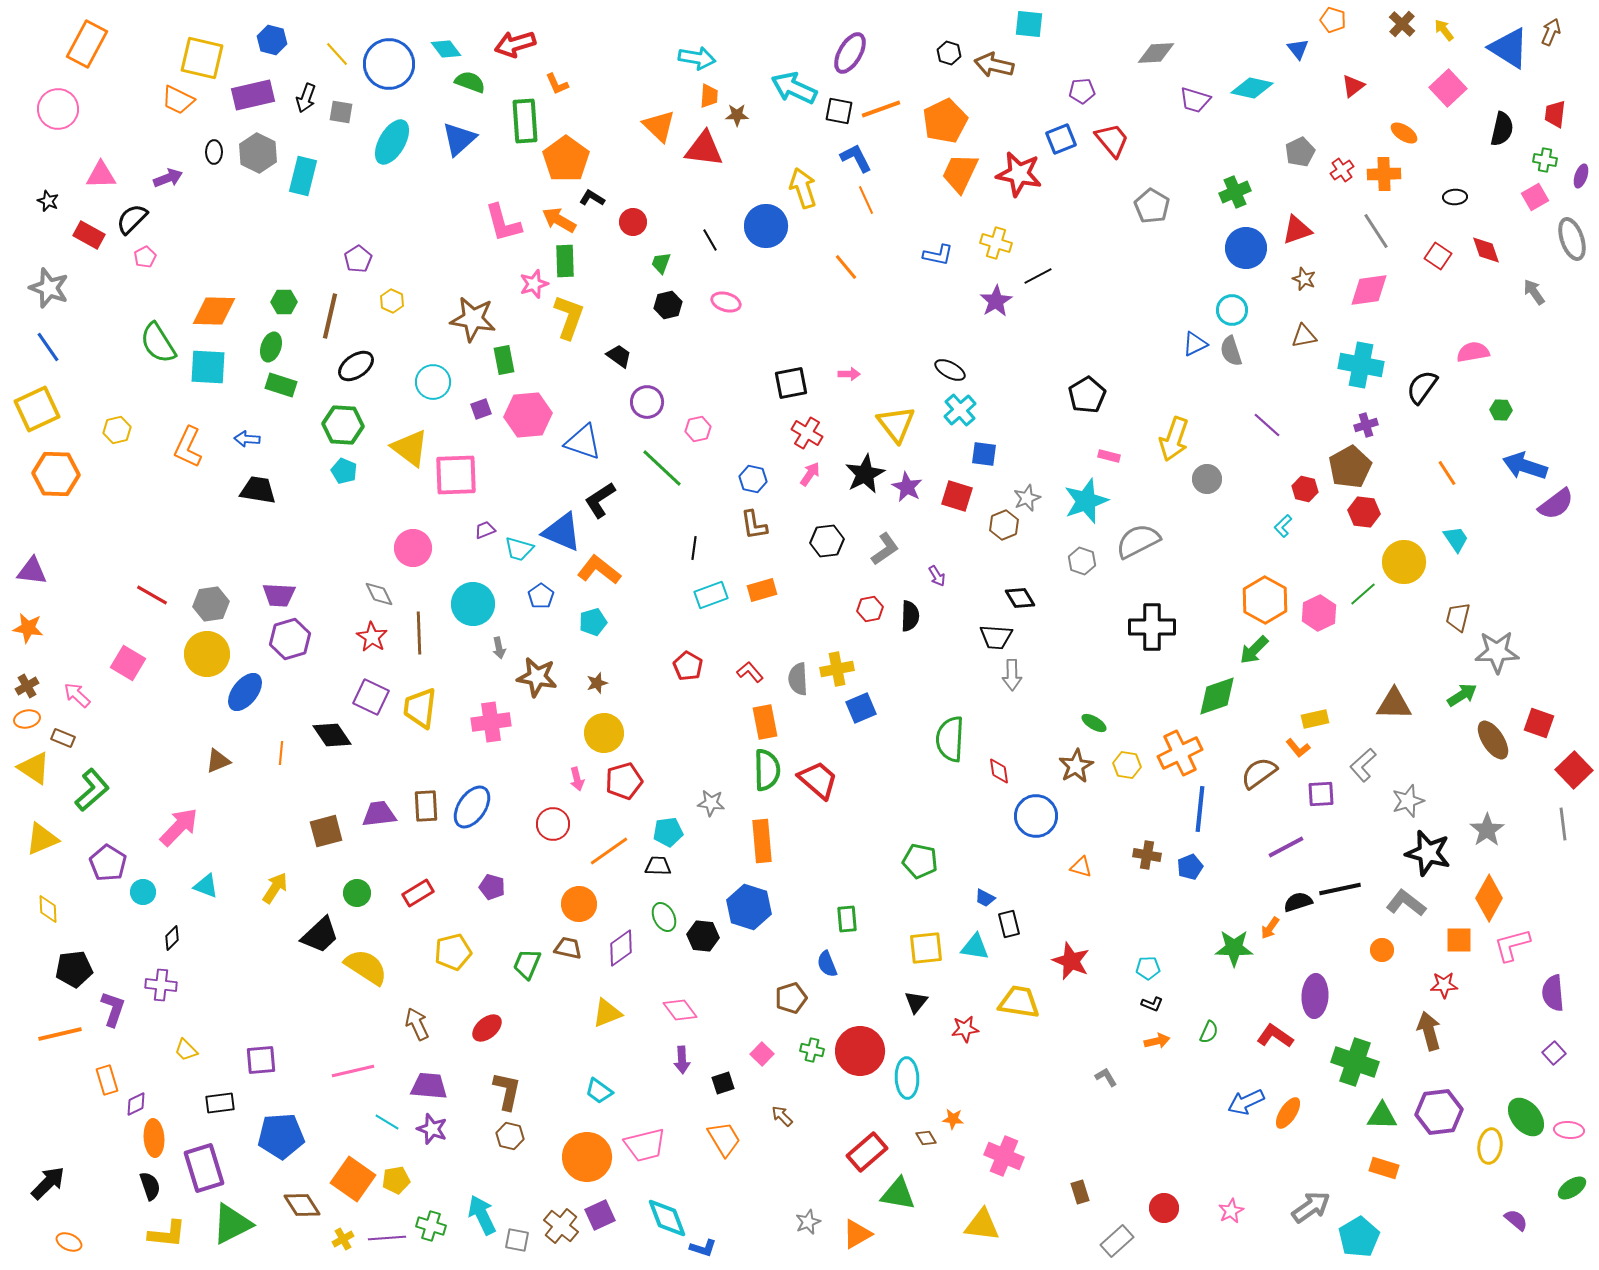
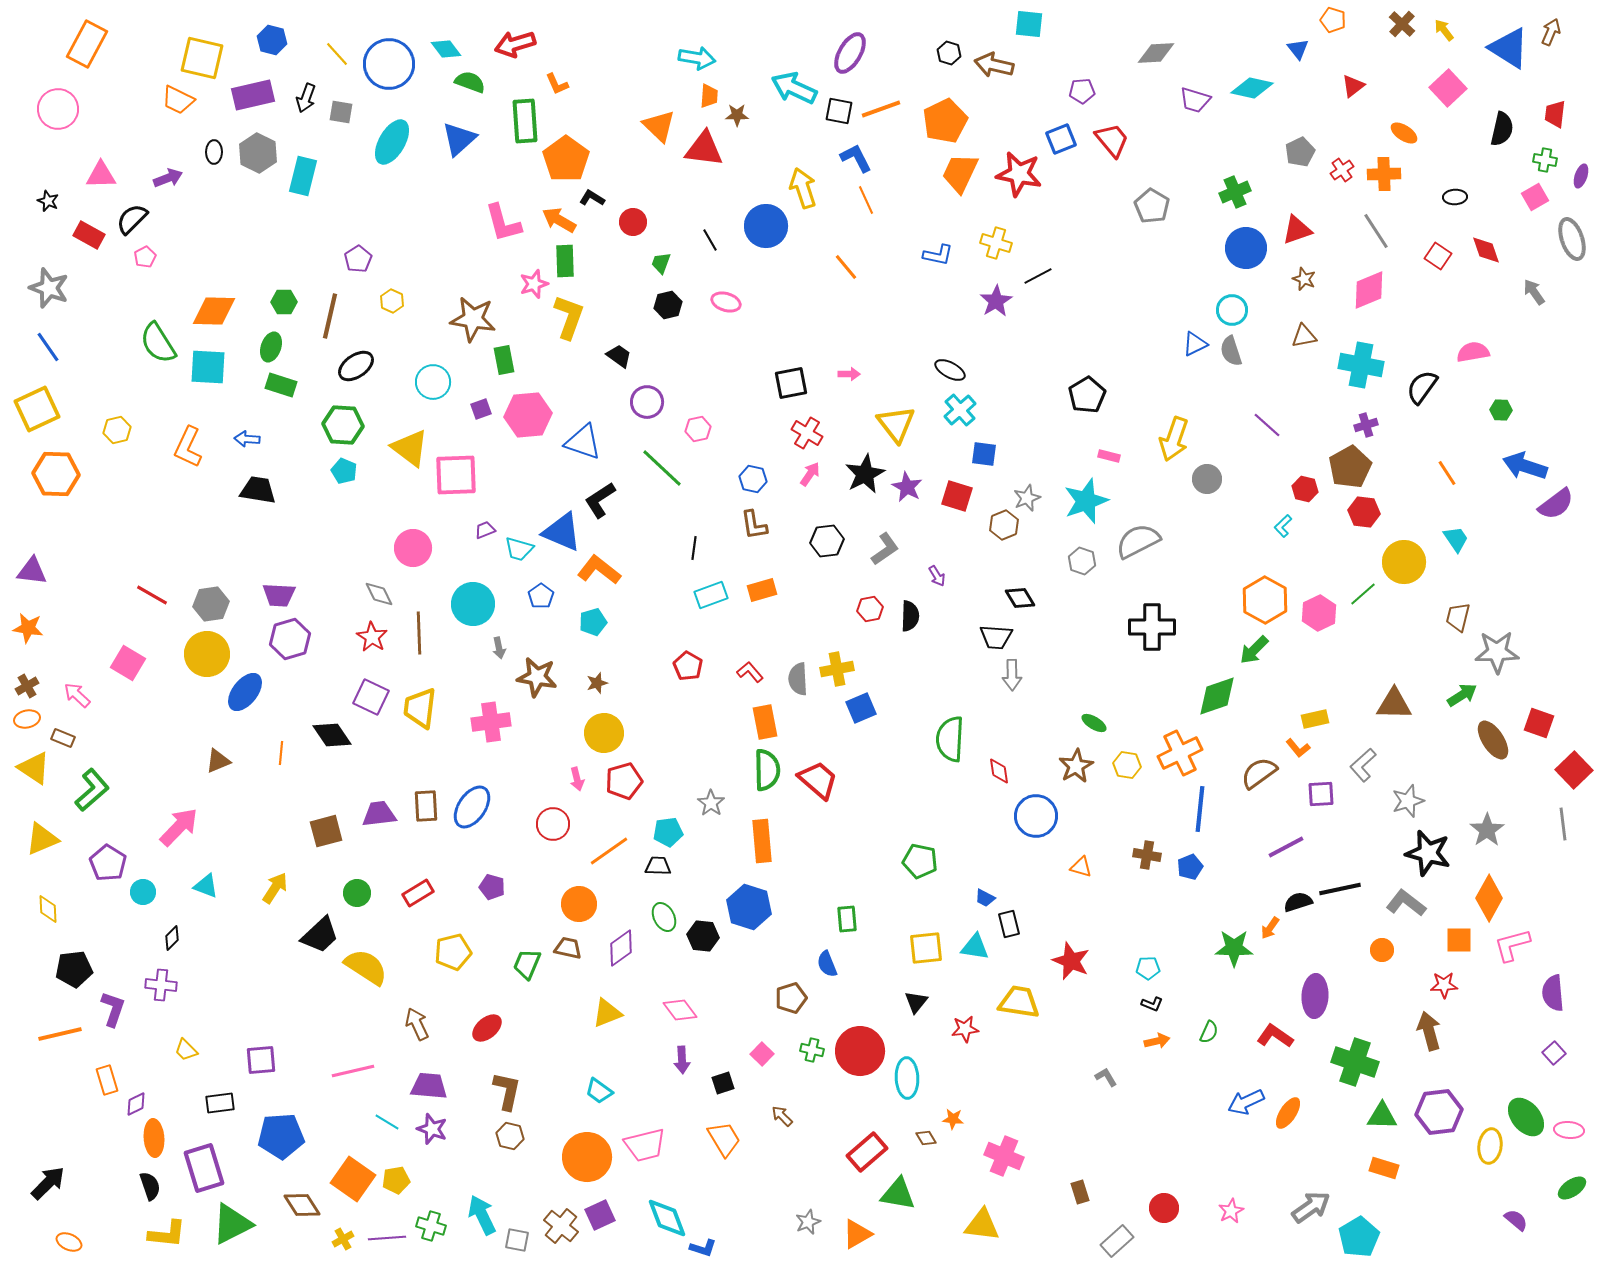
pink diamond at (1369, 290): rotated 15 degrees counterclockwise
gray star at (711, 803): rotated 28 degrees clockwise
